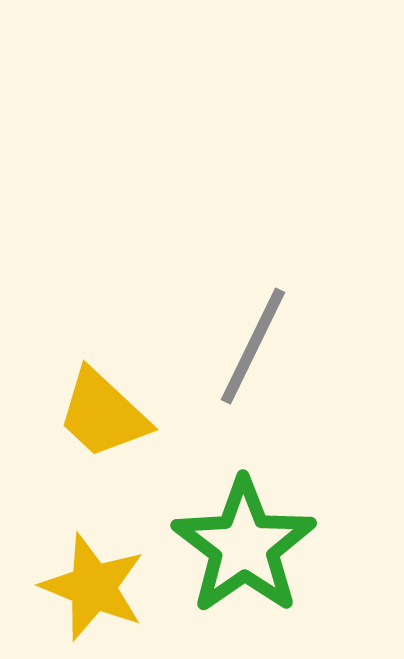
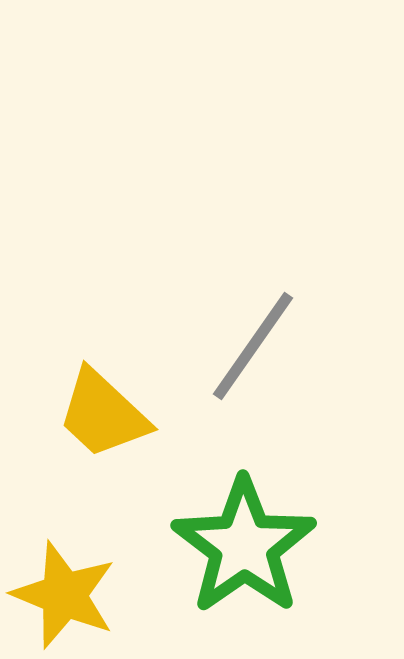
gray line: rotated 9 degrees clockwise
yellow star: moved 29 px left, 8 px down
